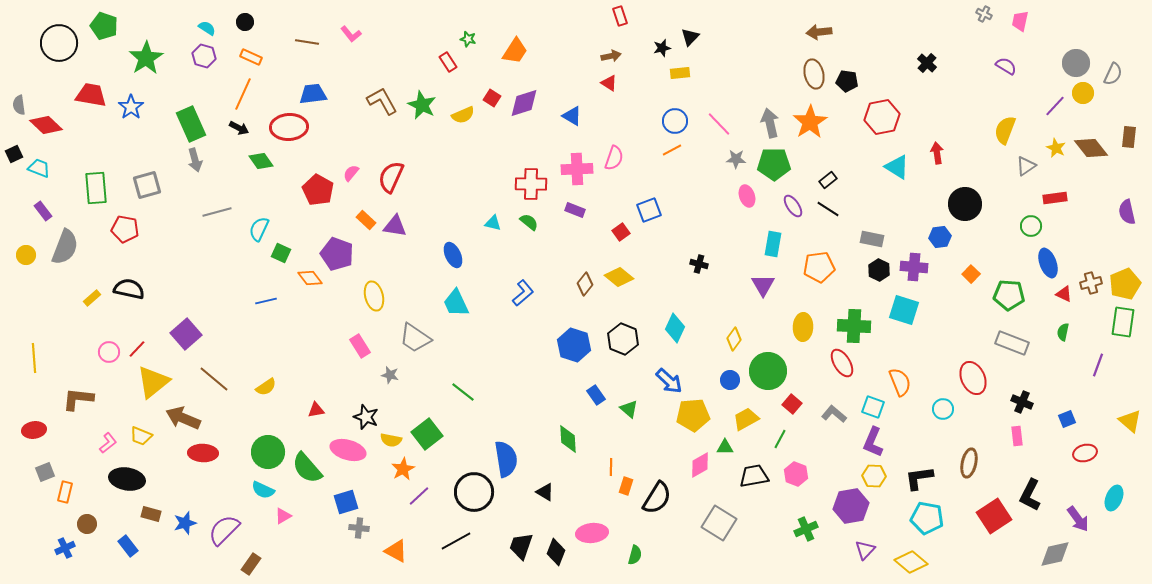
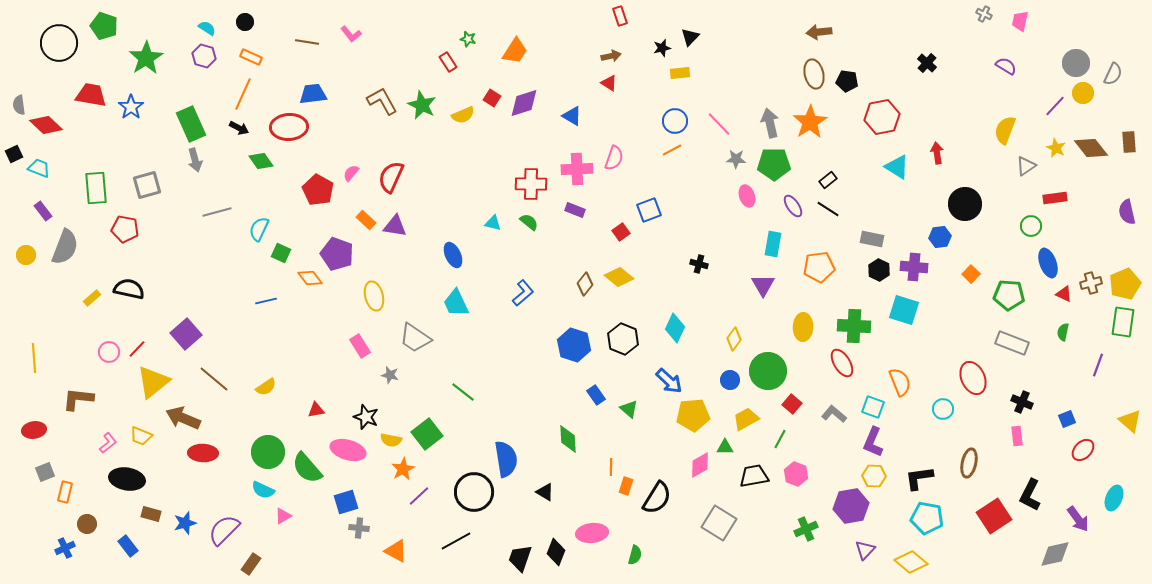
brown rectangle at (1129, 137): moved 5 px down; rotated 10 degrees counterclockwise
red ellipse at (1085, 453): moved 2 px left, 3 px up; rotated 30 degrees counterclockwise
black trapezoid at (521, 546): moved 1 px left, 12 px down
